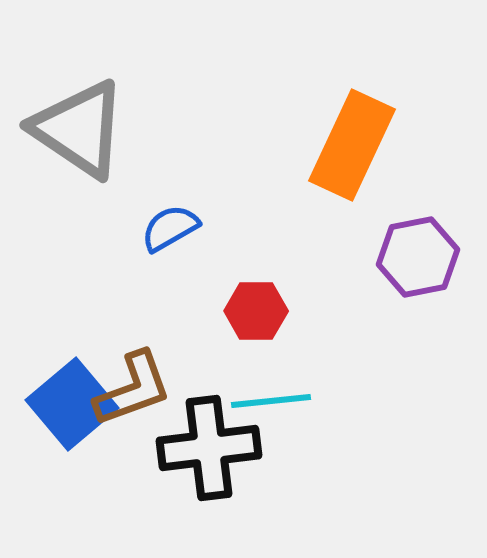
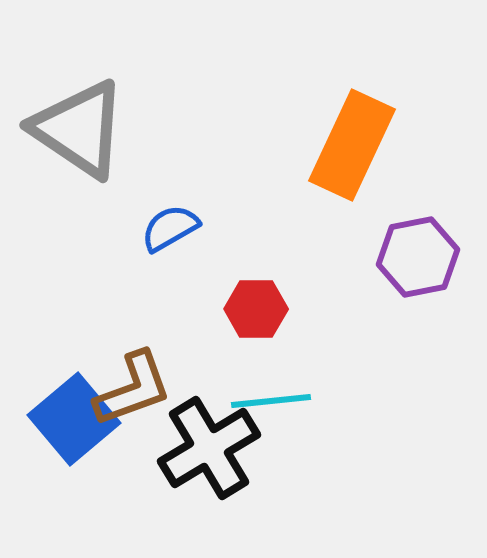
red hexagon: moved 2 px up
blue square: moved 2 px right, 15 px down
black cross: rotated 24 degrees counterclockwise
